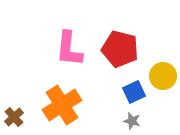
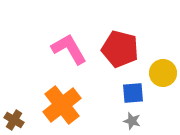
pink L-shape: rotated 144 degrees clockwise
yellow circle: moved 3 px up
blue square: moved 1 px left, 1 px down; rotated 20 degrees clockwise
orange cross: rotated 6 degrees counterclockwise
brown cross: moved 3 px down; rotated 18 degrees counterclockwise
